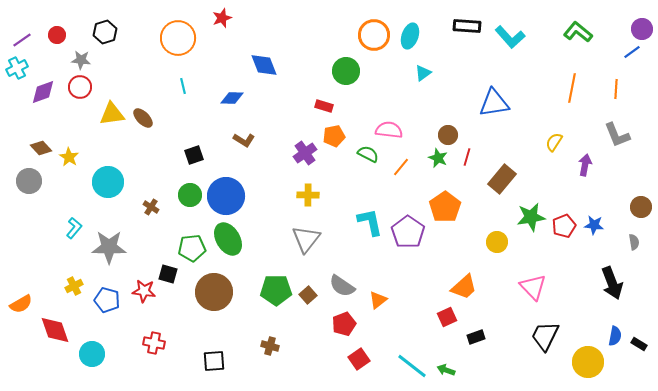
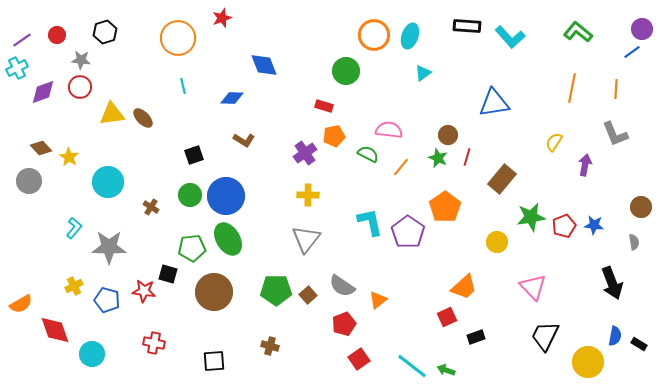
gray L-shape at (617, 135): moved 2 px left, 1 px up
